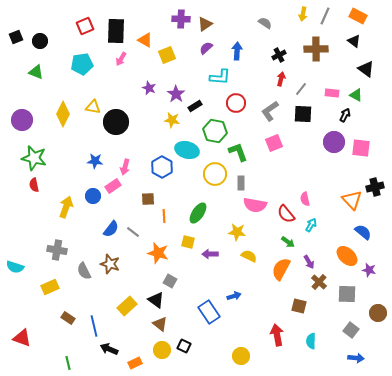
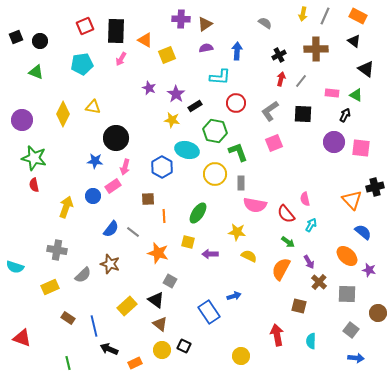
purple semicircle at (206, 48): rotated 32 degrees clockwise
gray line at (301, 89): moved 8 px up
black circle at (116, 122): moved 16 px down
gray semicircle at (84, 271): moved 1 px left, 4 px down; rotated 108 degrees counterclockwise
